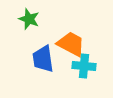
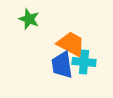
blue trapezoid: moved 19 px right, 6 px down
cyan cross: moved 4 px up
